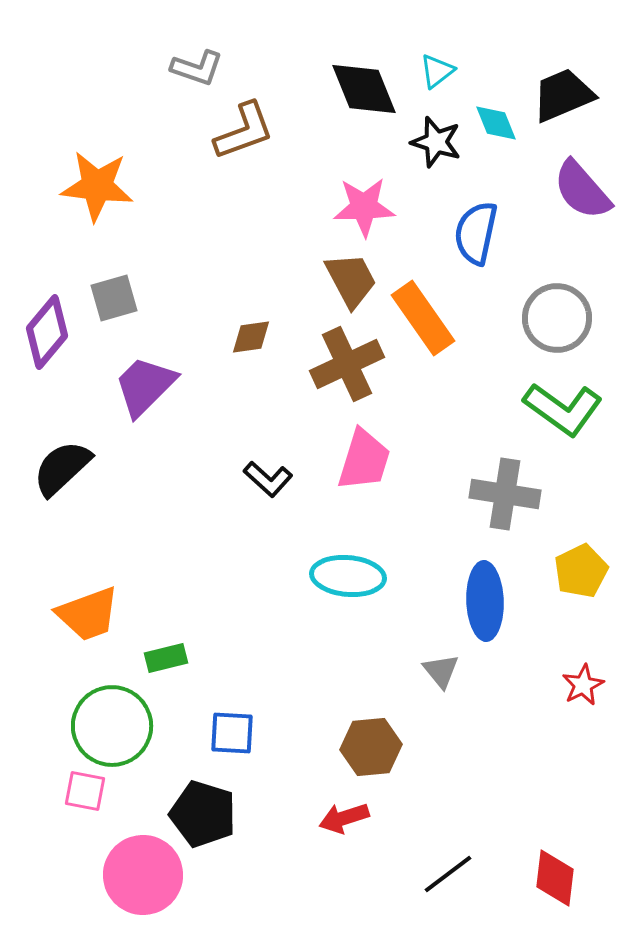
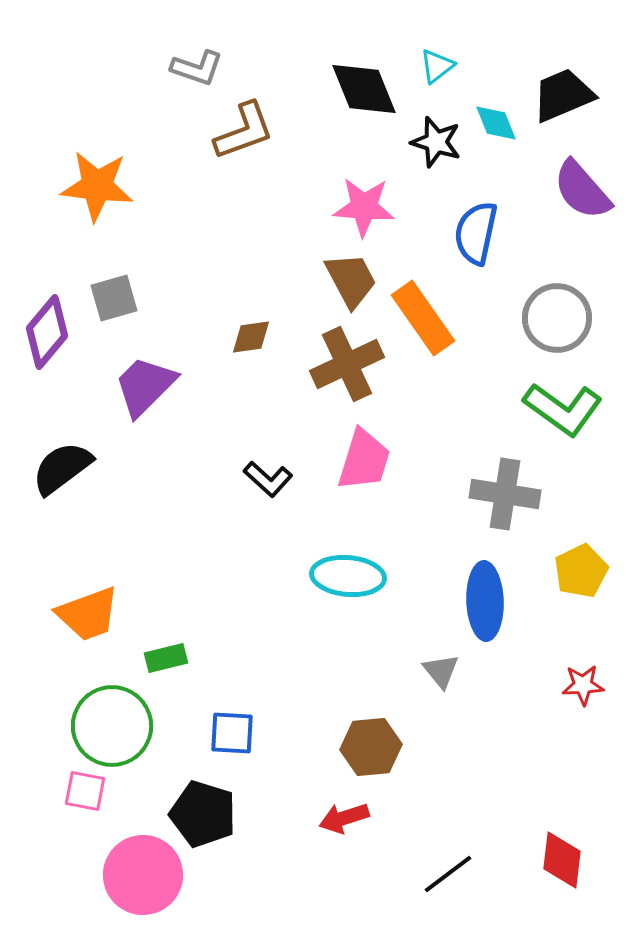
cyan triangle: moved 5 px up
pink star: rotated 6 degrees clockwise
black semicircle: rotated 6 degrees clockwise
red star: rotated 24 degrees clockwise
red diamond: moved 7 px right, 18 px up
